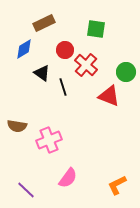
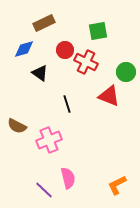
green square: moved 2 px right, 2 px down; rotated 18 degrees counterclockwise
blue diamond: rotated 15 degrees clockwise
red cross: moved 3 px up; rotated 15 degrees counterclockwise
black triangle: moved 2 px left
black line: moved 4 px right, 17 px down
brown semicircle: rotated 18 degrees clockwise
pink semicircle: rotated 50 degrees counterclockwise
purple line: moved 18 px right
